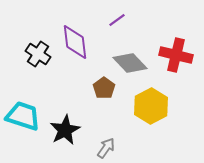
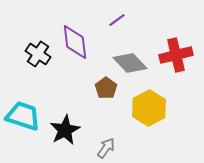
red cross: rotated 28 degrees counterclockwise
brown pentagon: moved 2 px right
yellow hexagon: moved 2 px left, 2 px down
